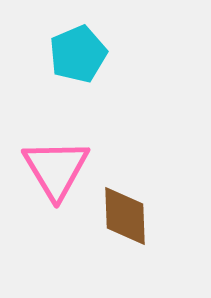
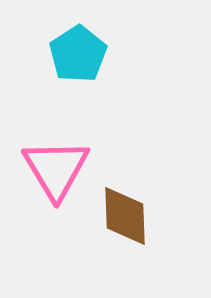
cyan pentagon: rotated 10 degrees counterclockwise
